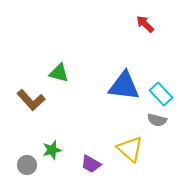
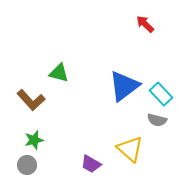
blue triangle: rotated 44 degrees counterclockwise
green star: moved 18 px left, 10 px up
